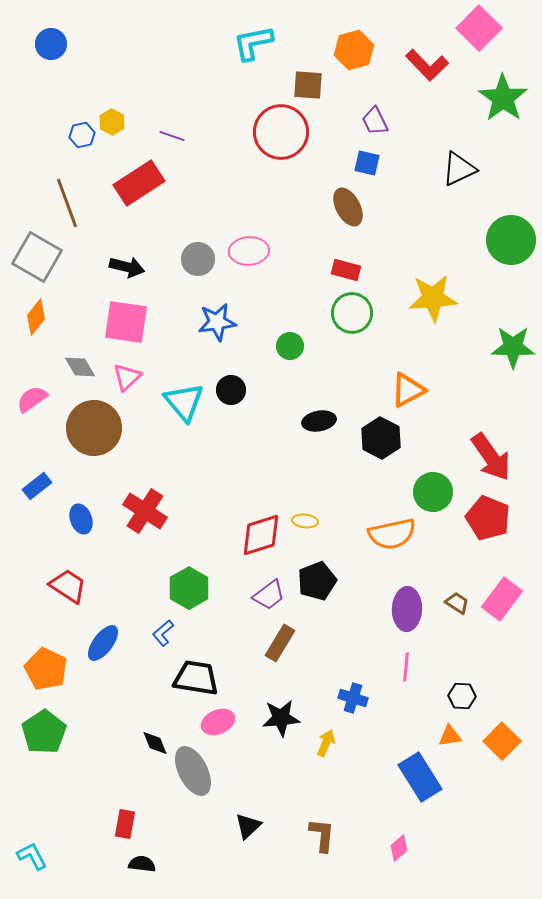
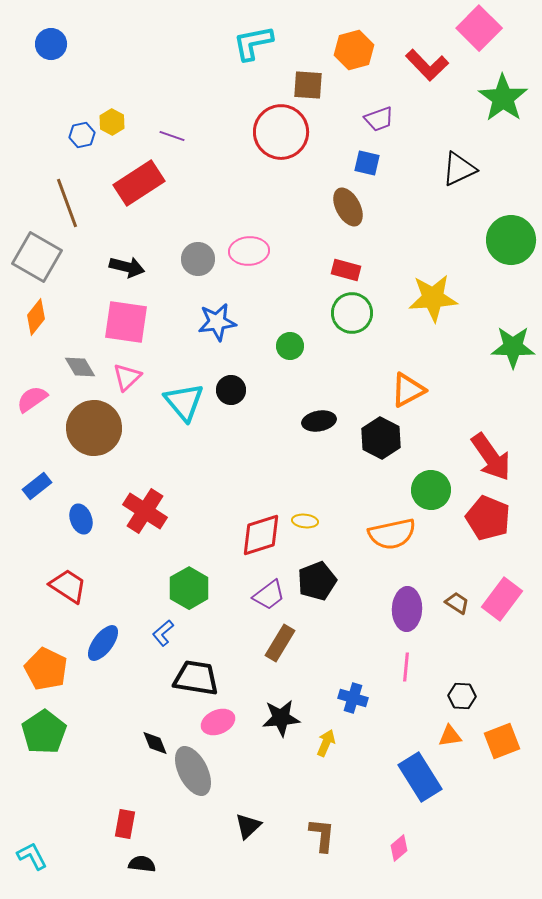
purple trapezoid at (375, 121): moved 4 px right, 2 px up; rotated 84 degrees counterclockwise
green circle at (433, 492): moved 2 px left, 2 px up
orange square at (502, 741): rotated 24 degrees clockwise
